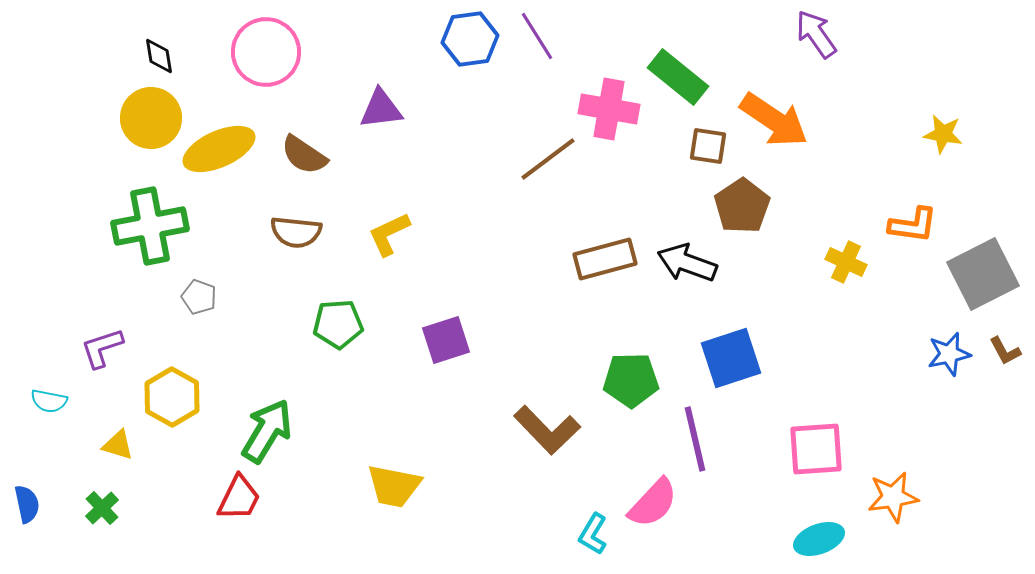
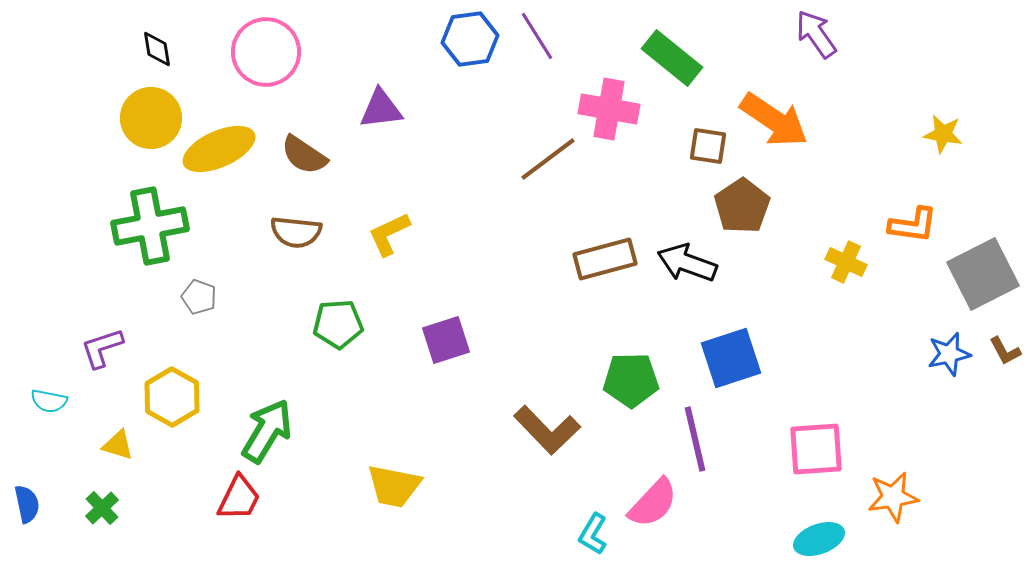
black diamond at (159, 56): moved 2 px left, 7 px up
green rectangle at (678, 77): moved 6 px left, 19 px up
